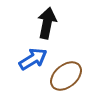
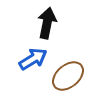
brown ellipse: moved 2 px right
